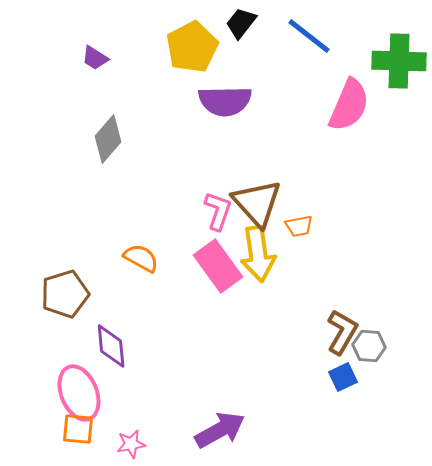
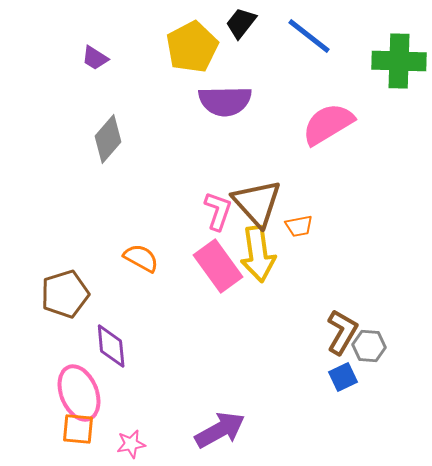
pink semicircle: moved 21 px left, 19 px down; rotated 144 degrees counterclockwise
